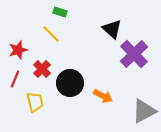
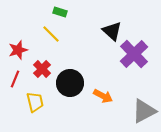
black triangle: moved 2 px down
